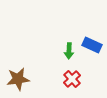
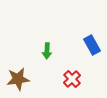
blue rectangle: rotated 36 degrees clockwise
green arrow: moved 22 px left
